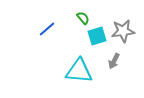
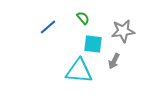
blue line: moved 1 px right, 2 px up
cyan square: moved 4 px left, 8 px down; rotated 24 degrees clockwise
